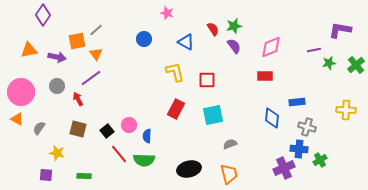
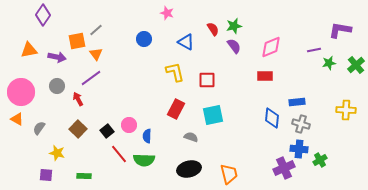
gray cross at (307, 127): moved 6 px left, 3 px up
brown square at (78, 129): rotated 30 degrees clockwise
gray semicircle at (230, 144): moved 39 px left, 7 px up; rotated 40 degrees clockwise
